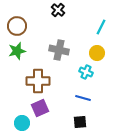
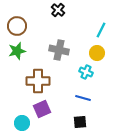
cyan line: moved 3 px down
purple square: moved 2 px right, 1 px down
